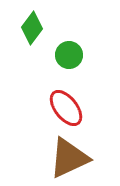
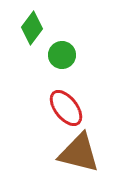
green circle: moved 7 px left
brown triangle: moved 10 px right, 5 px up; rotated 39 degrees clockwise
